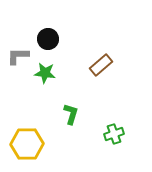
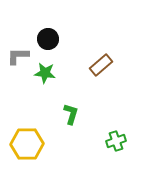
green cross: moved 2 px right, 7 px down
